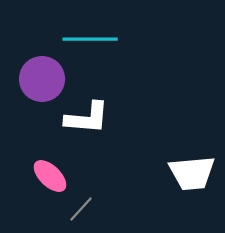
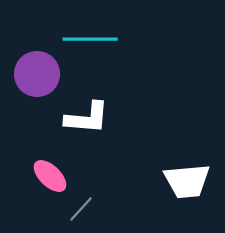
purple circle: moved 5 px left, 5 px up
white trapezoid: moved 5 px left, 8 px down
